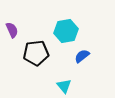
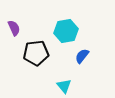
purple semicircle: moved 2 px right, 2 px up
blue semicircle: rotated 14 degrees counterclockwise
